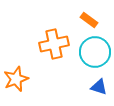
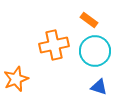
orange cross: moved 1 px down
cyan circle: moved 1 px up
